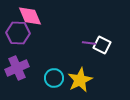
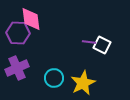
pink diamond: moved 1 px right, 3 px down; rotated 15 degrees clockwise
purple line: moved 1 px up
yellow star: moved 3 px right, 3 px down
